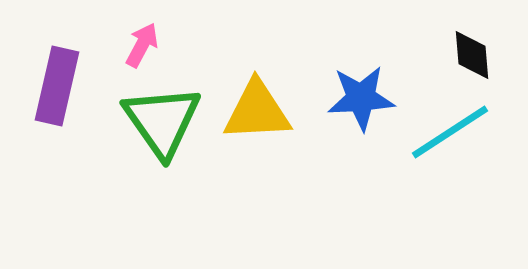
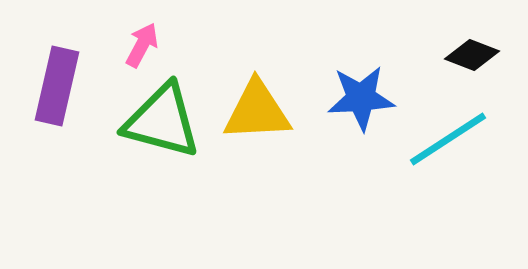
black diamond: rotated 64 degrees counterclockwise
green triangle: rotated 40 degrees counterclockwise
cyan line: moved 2 px left, 7 px down
